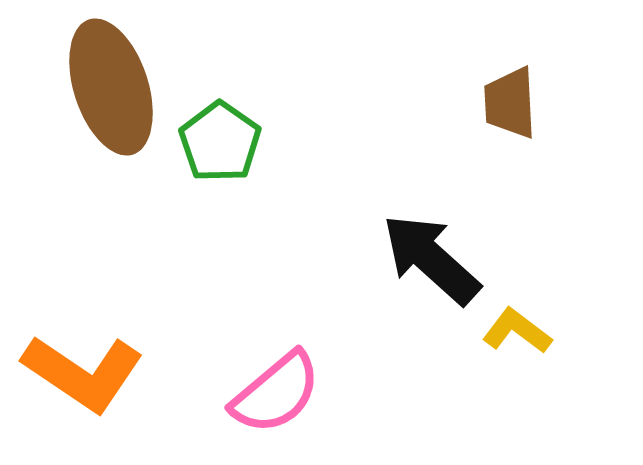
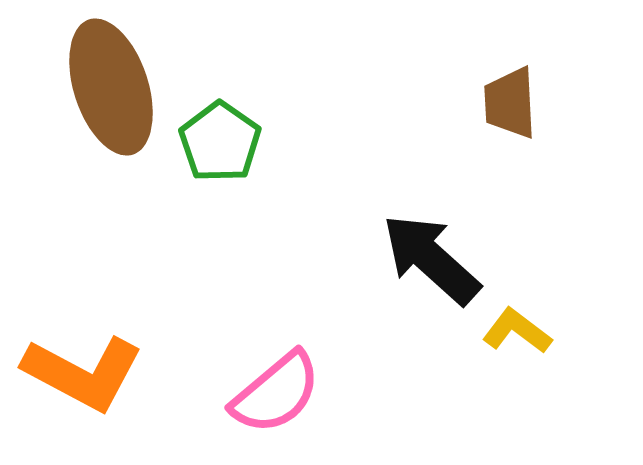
orange L-shape: rotated 6 degrees counterclockwise
